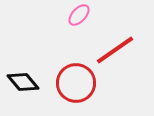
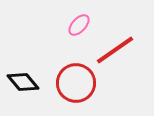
pink ellipse: moved 10 px down
